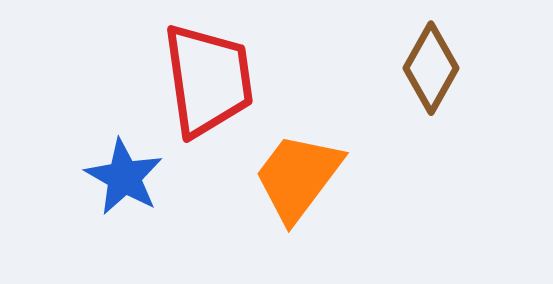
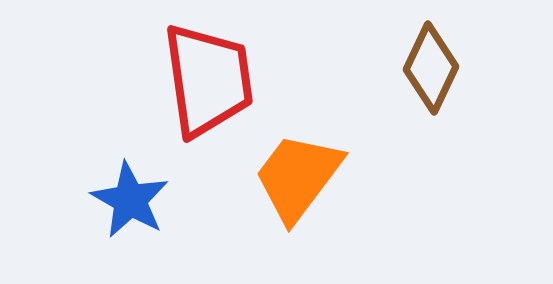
brown diamond: rotated 4 degrees counterclockwise
blue star: moved 6 px right, 23 px down
